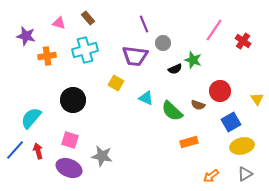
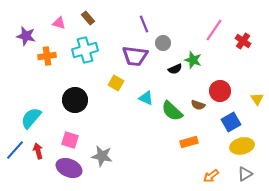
black circle: moved 2 px right
